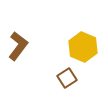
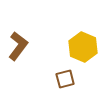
brown square: moved 2 px left, 1 px down; rotated 18 degrees clockwise
